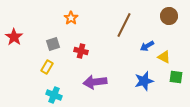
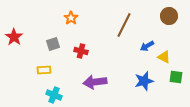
yellow rectangle: moved 3 px left, 3 px down; rotated 56 degrees clockwise
